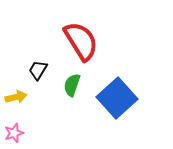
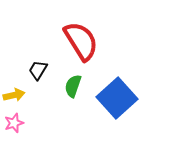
green semicircle: moved 1 px right, 1 px down
yellow arrow: moved 2 px left, 2 px up
pink star: moved 10 px up
